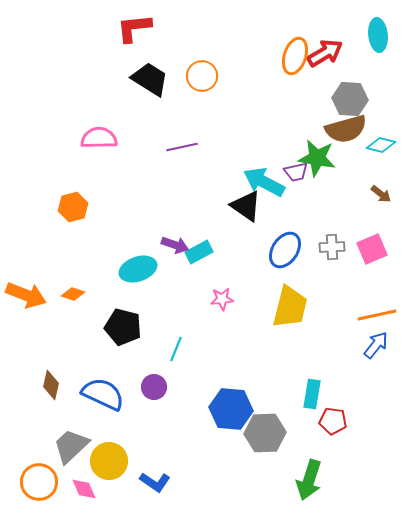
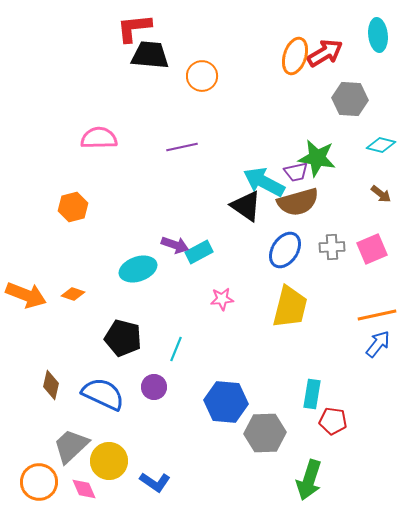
black trapezoid at (150, 79): moved 24 px up; rotated 27 degrees counterclockwise
brown semicircle at (346, 129): moved 48 px left, 73 px down
black pentagon at (123, 327): moved 11 px down
blue arrow at (376, 345): moved 2 px right, 1 px up
blue hexagon at (231, 409): moved 5 px left, 7 px up
